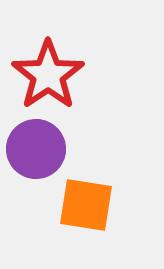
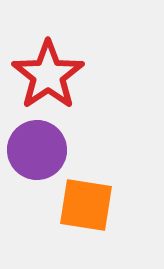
purple circle: moved 1 px right, 1 px down
